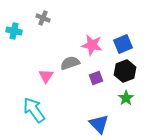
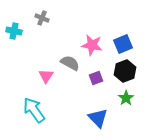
gray cross: moved 1 px left
gray semicircle: rotated 48 degrees clockwise
blue triangle: moved 1 px left, 6 px up
